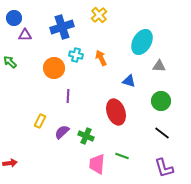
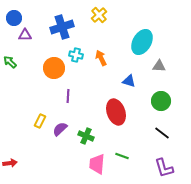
purple semicircle: moved 2 px left, 3 px up
